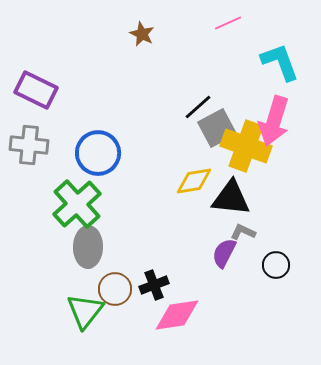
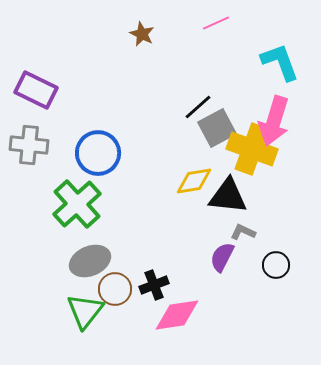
pink line: moved 12 px left
yellow cross: moved 6 px right, 3 px down
black triangle: moved 3 px left, 2 px up
gray ellipse: moved 2 px right, 14 px down; rotated 66 degrees clockwise
purple semicircle: moved 2 px left, 4 px down
